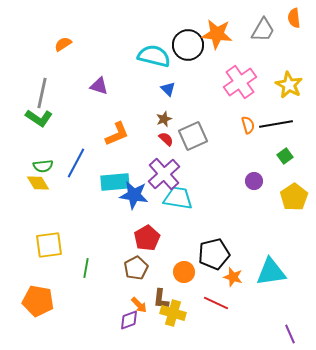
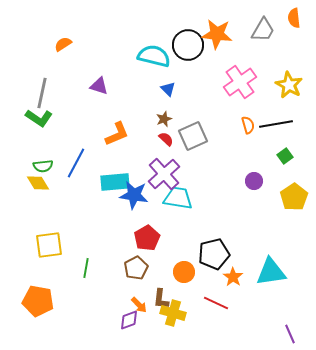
orange star at (233, 277): rotated 18 degrees clockwise
